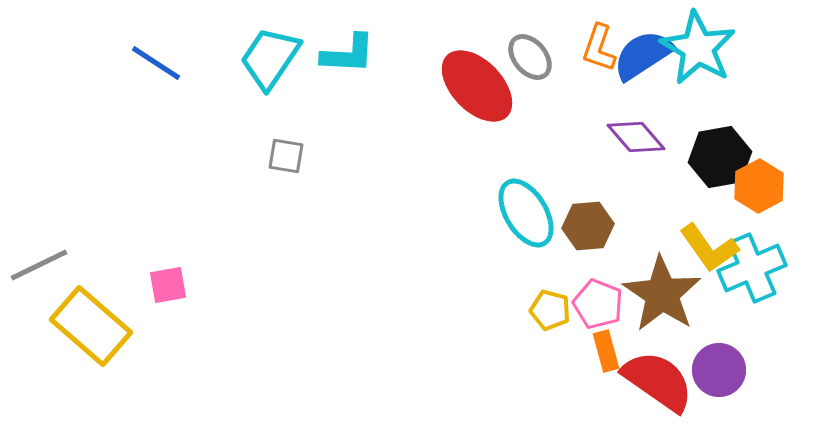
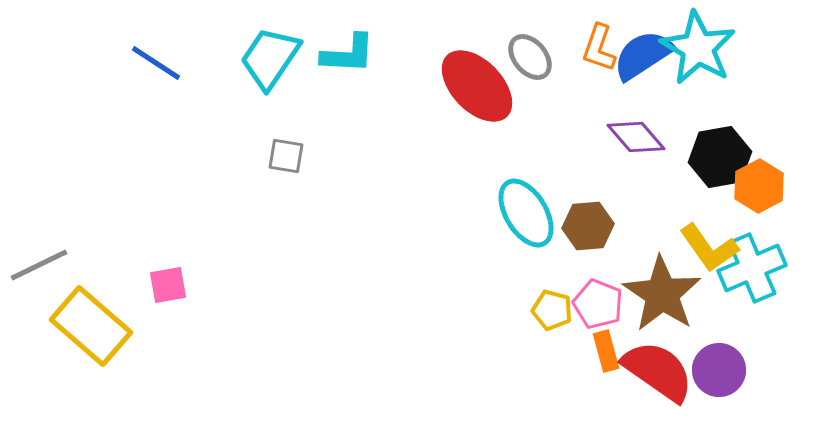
yellow pentagon: moved 2 px right
red semicircle: moved 10 px up
